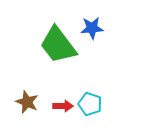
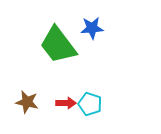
brown star: rotated 10 degrees counterclockwise
red arrow: moved 3 px right, 3 px up
